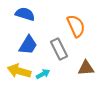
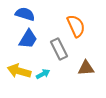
blue trapezoid: moved 6 px up
